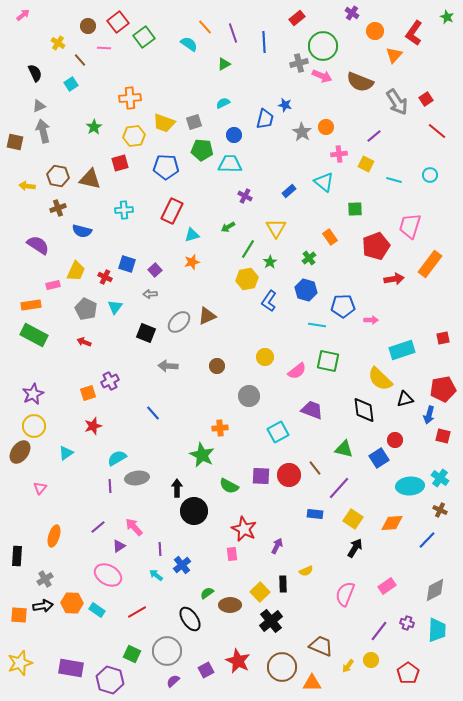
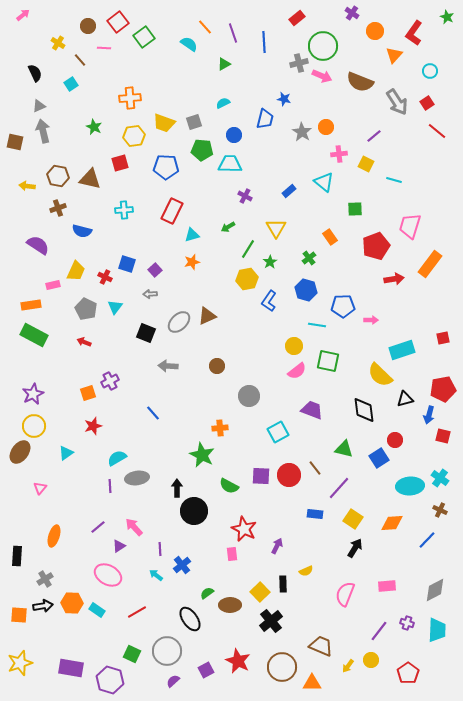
red square at (426, 99): moved 1 px right, 4 px down
blue star at (285, 105): moved 1 px left, 6 px up
green star at (94, 127): rotated 14 degrees counterclockwise
cyan circle at (430, 175): moved 104 px up
yellow circle at (265, 357): moved 29 px right, 11 px up
yellow semicircle at (380, 379): moved 4 px up
pink rectangle at (387, 586): rotated 30 degrees clockwise
